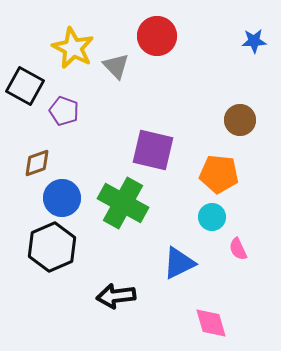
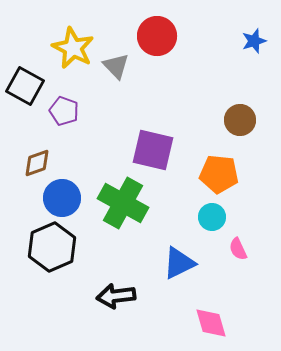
blue star: rotated 15 degrees counterclockwise
